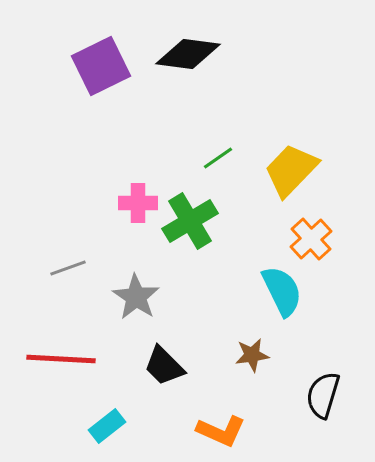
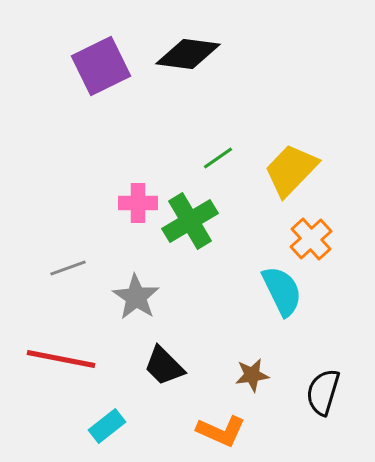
brown star: moved 20 px down
red line: rotated 8 degrees clockwise
black semicircle: moved 3 px up
